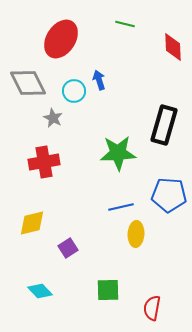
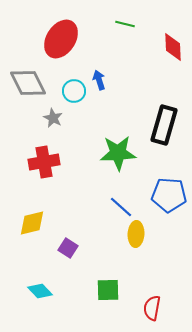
blue line: rotated 55 degrees clockwise
purple square: rotated 24 degrees counterclockwise
